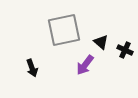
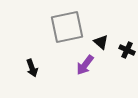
gray square: moved 3 px right, 3 px up
black cross: moved 2 px right
